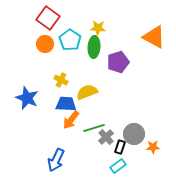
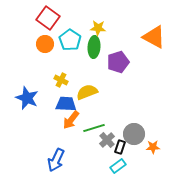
gray cross: moved 1 px right, 3 px down
